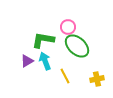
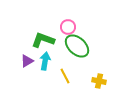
green L-shape: rotated 10 degrees clockwise
cyan arrow: rotated 30 degrees clockwise
yellow cross: moved 2 px right, 2 px down; rotated 24 degrees clockwise
